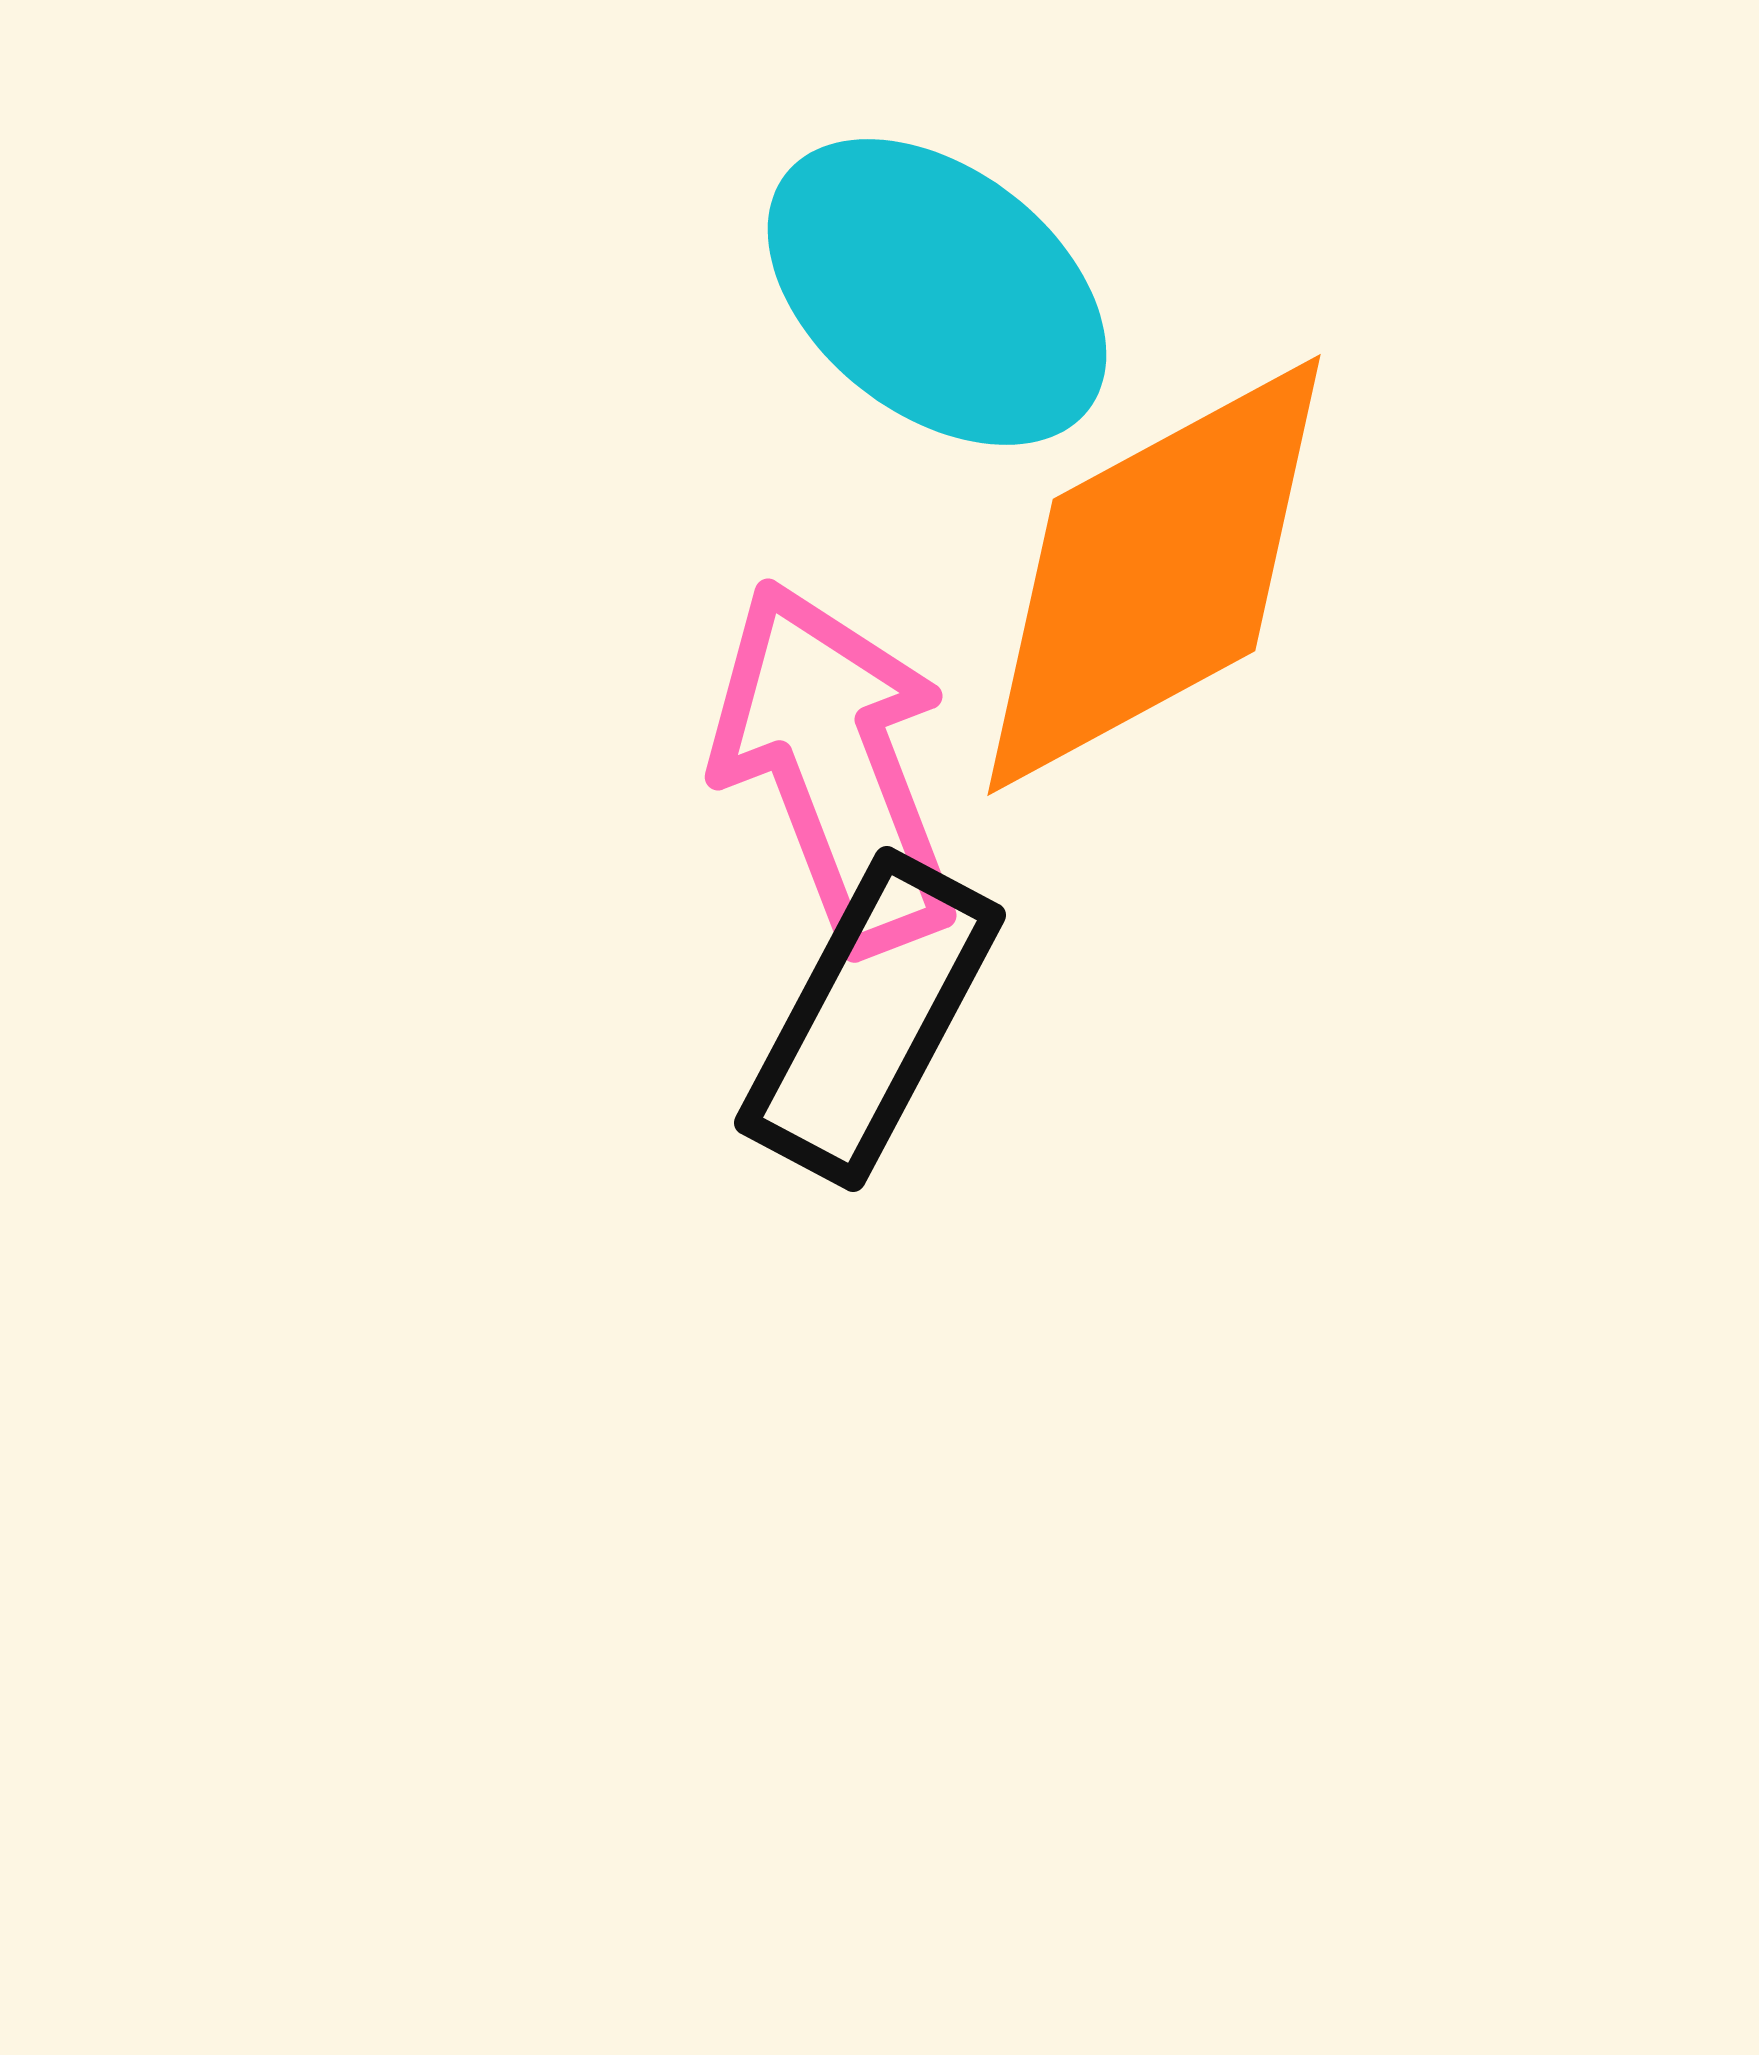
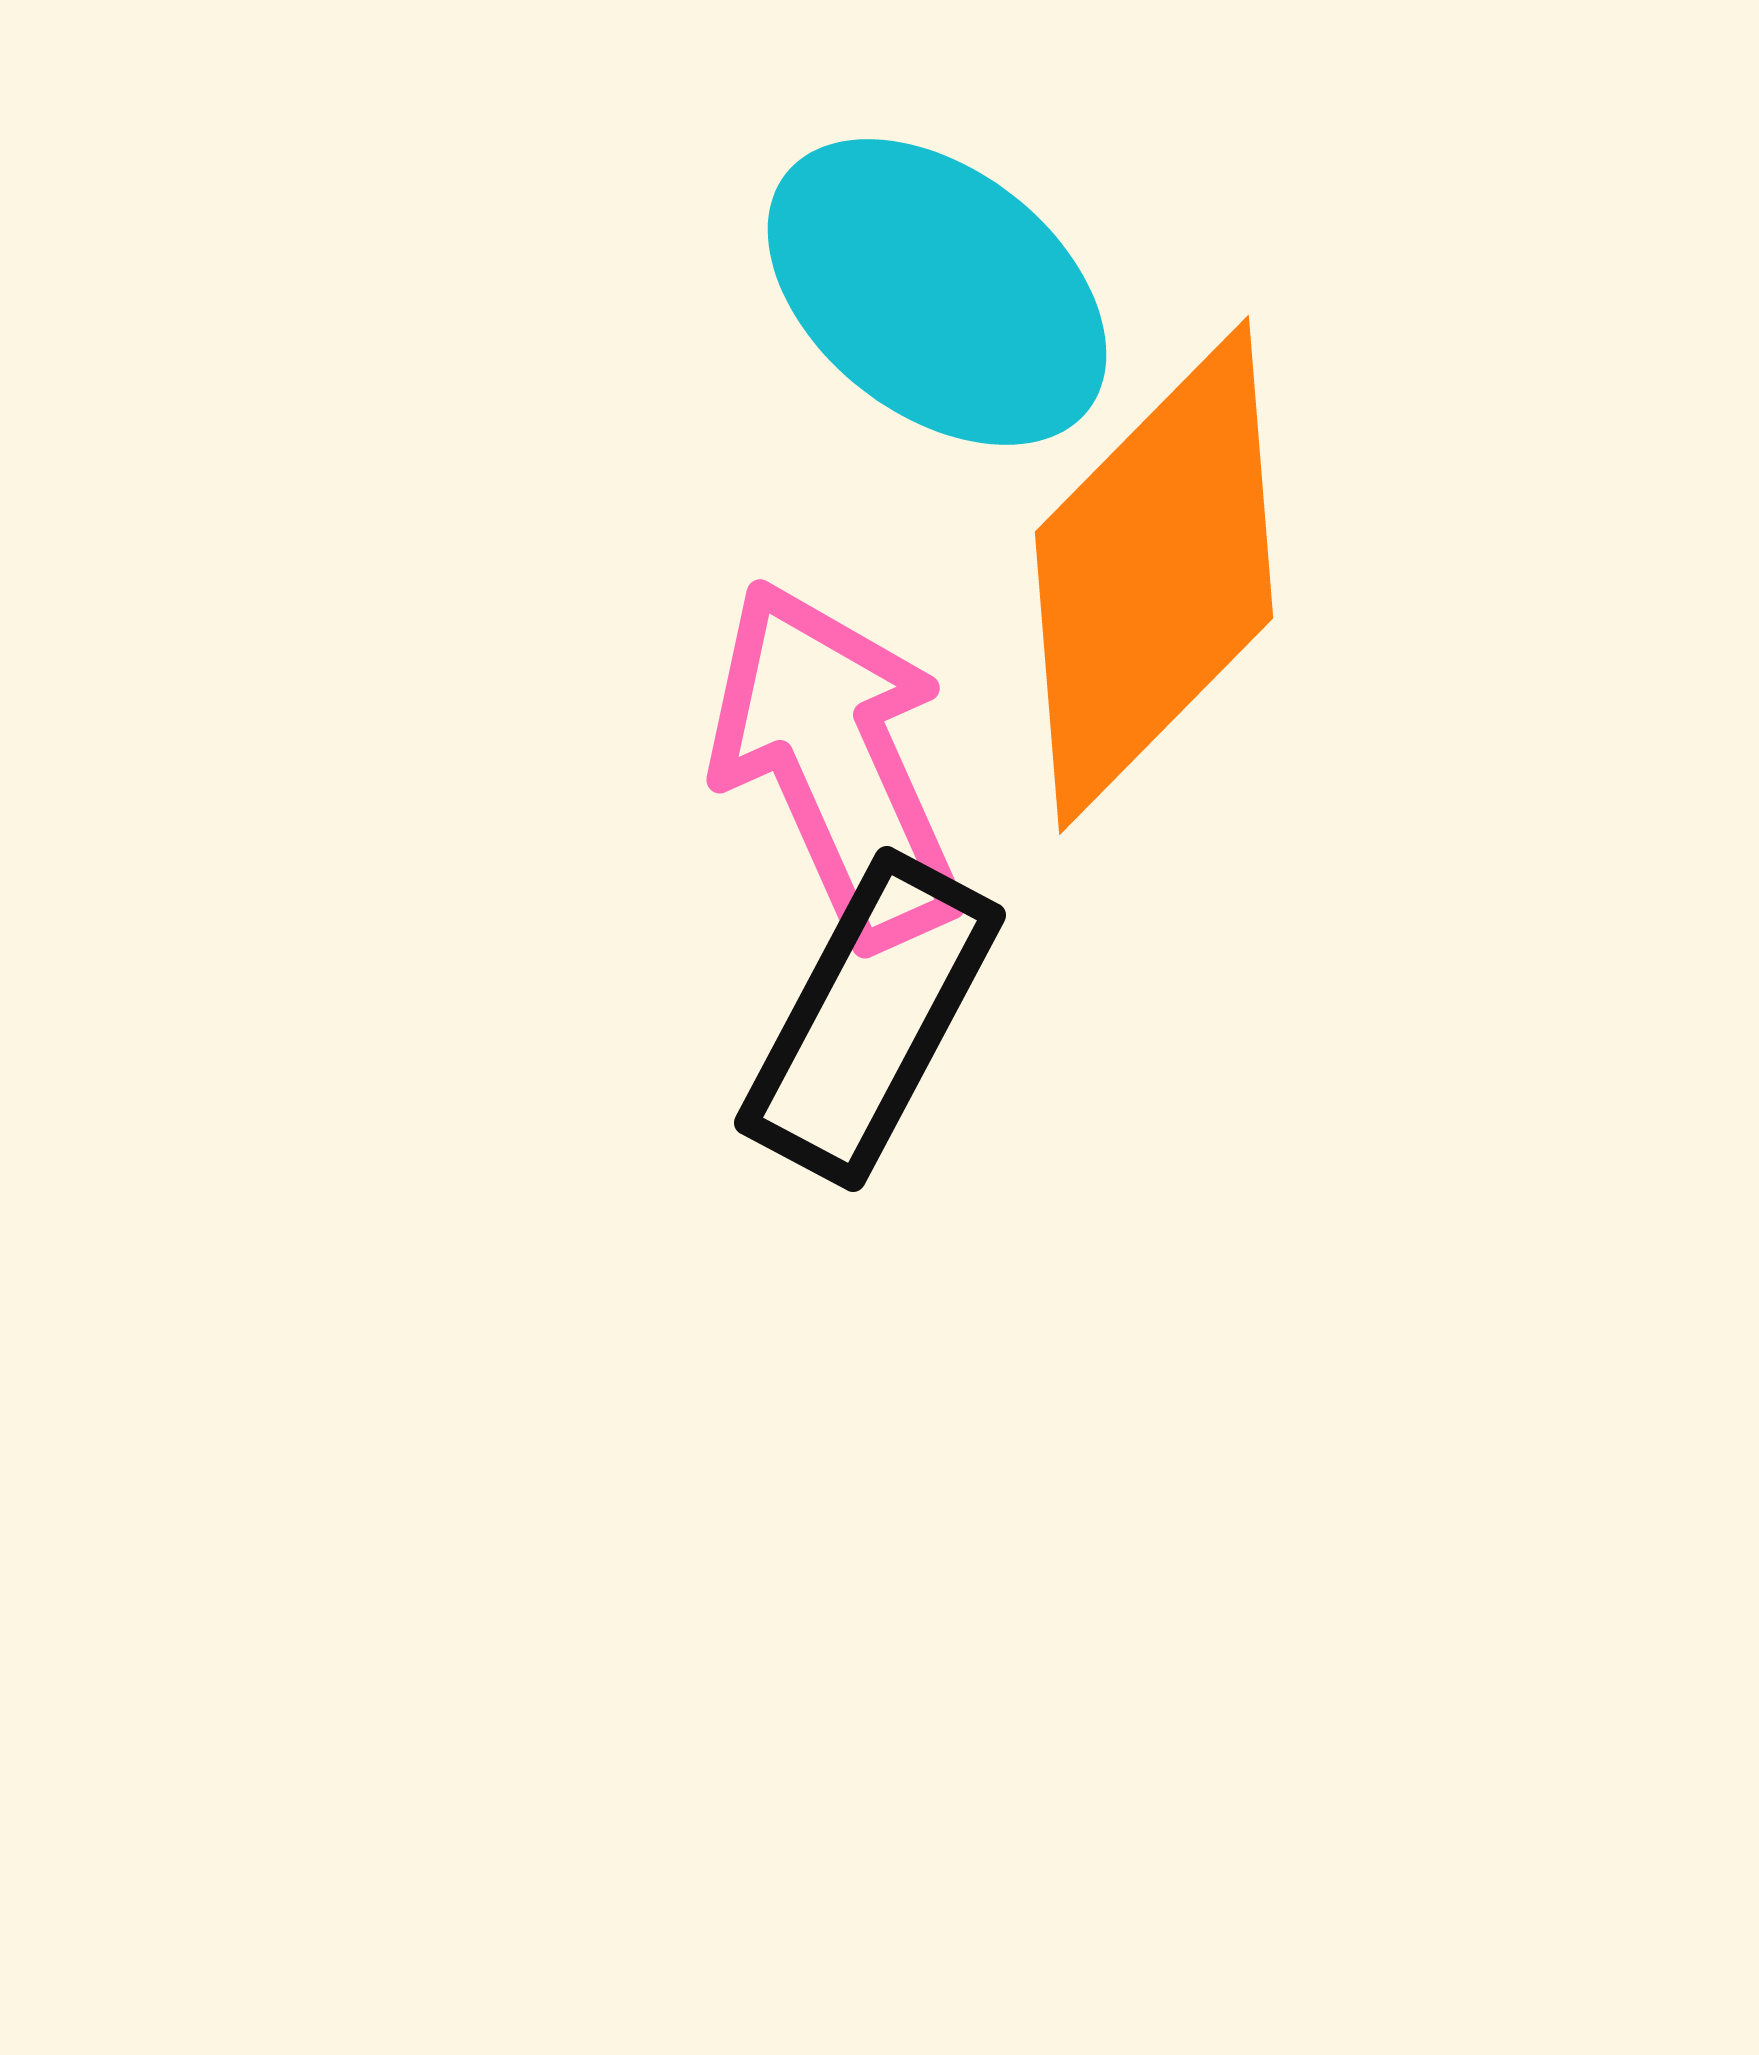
orange diamond: rotated 17 degrees counterclockwise
pink arrow: moved 1 px right, 3 px up; rotated 3 degrees counterclockwise
